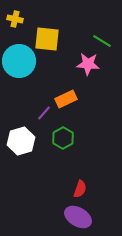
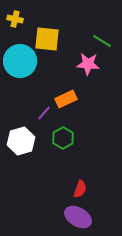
cyan circle: moved 1 px right
